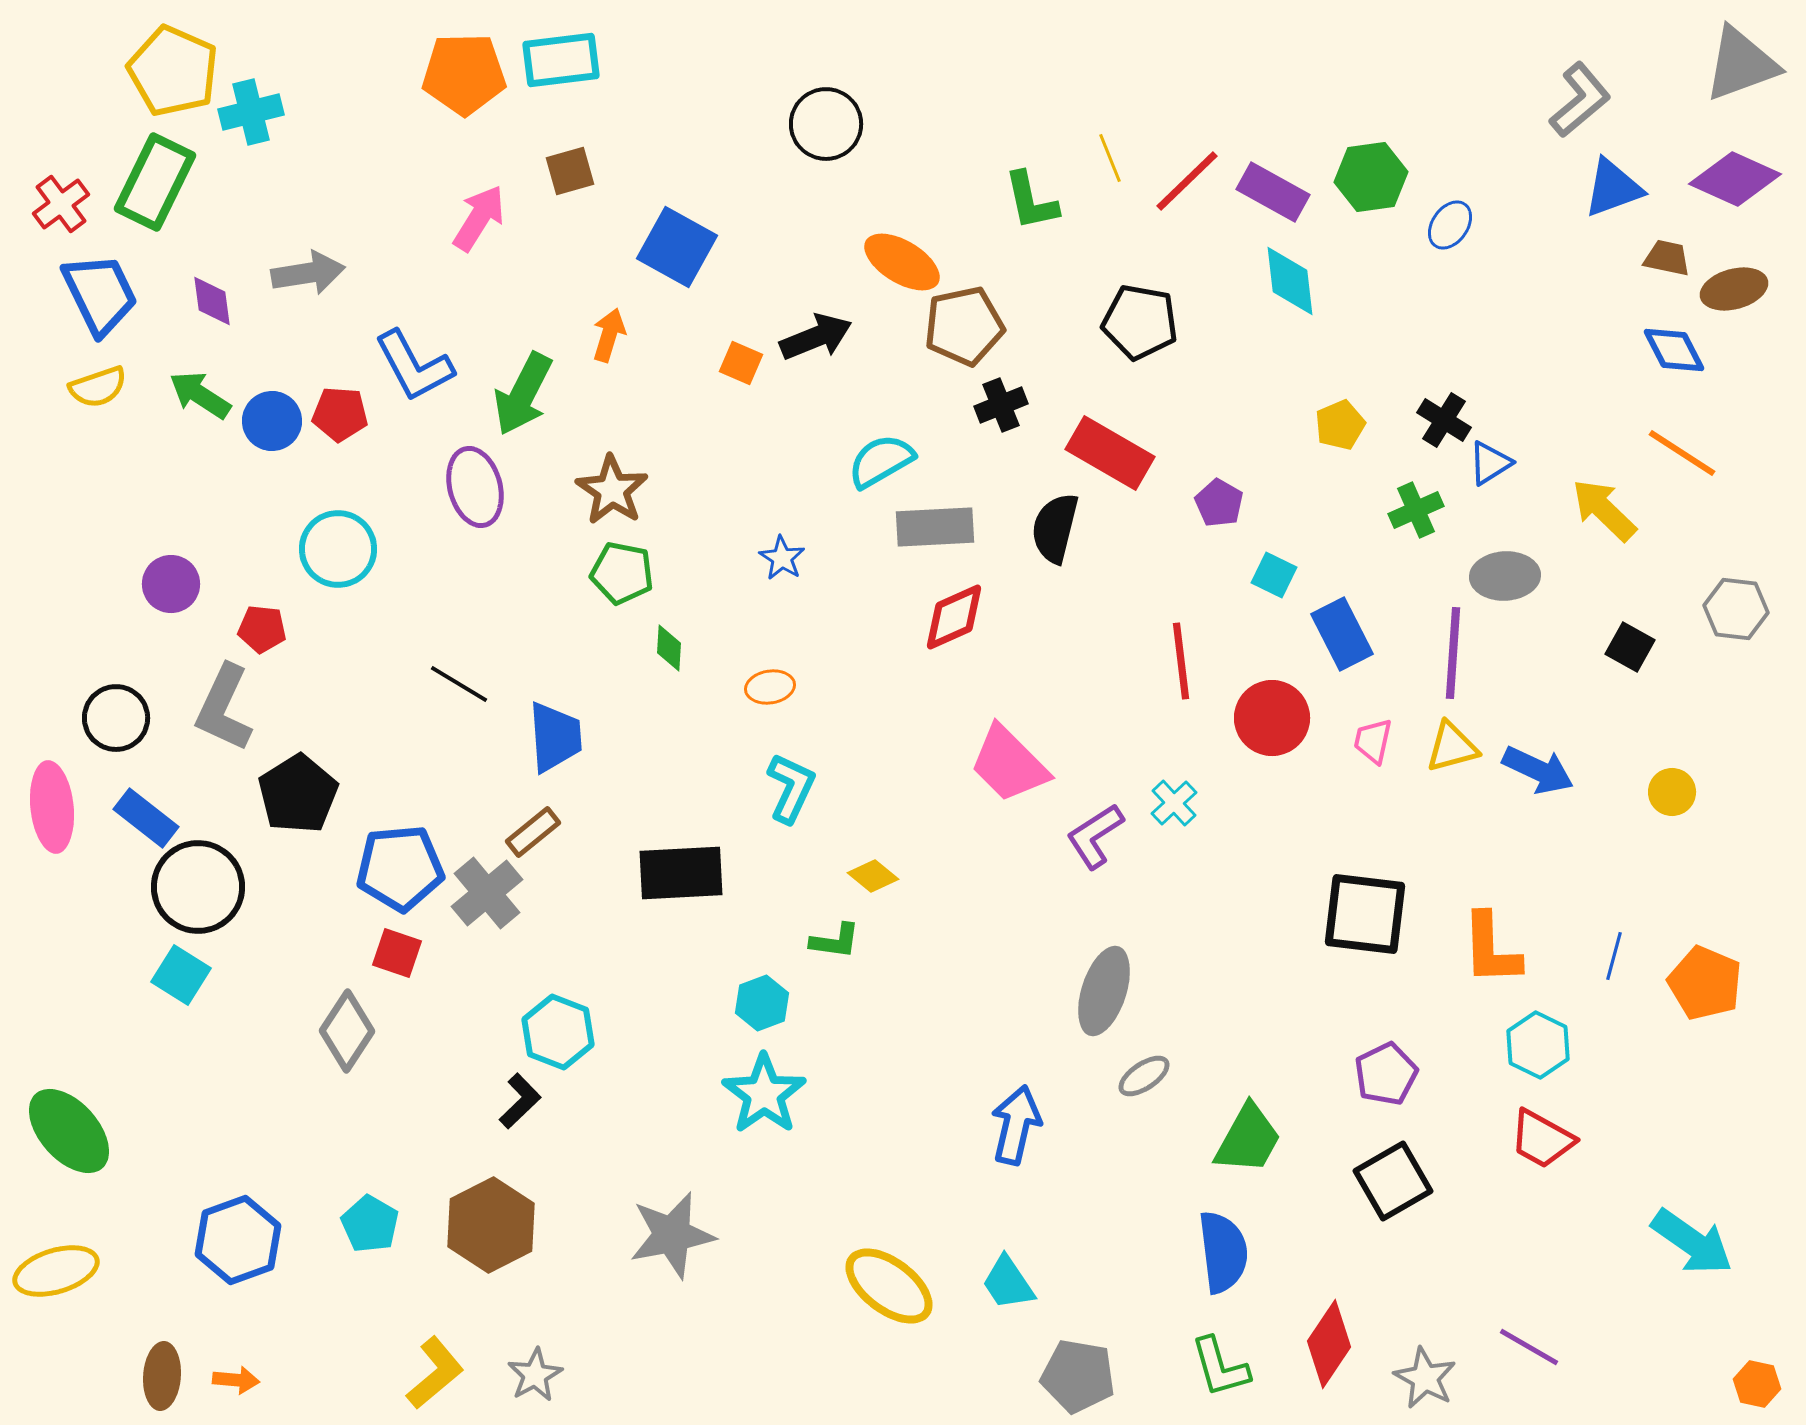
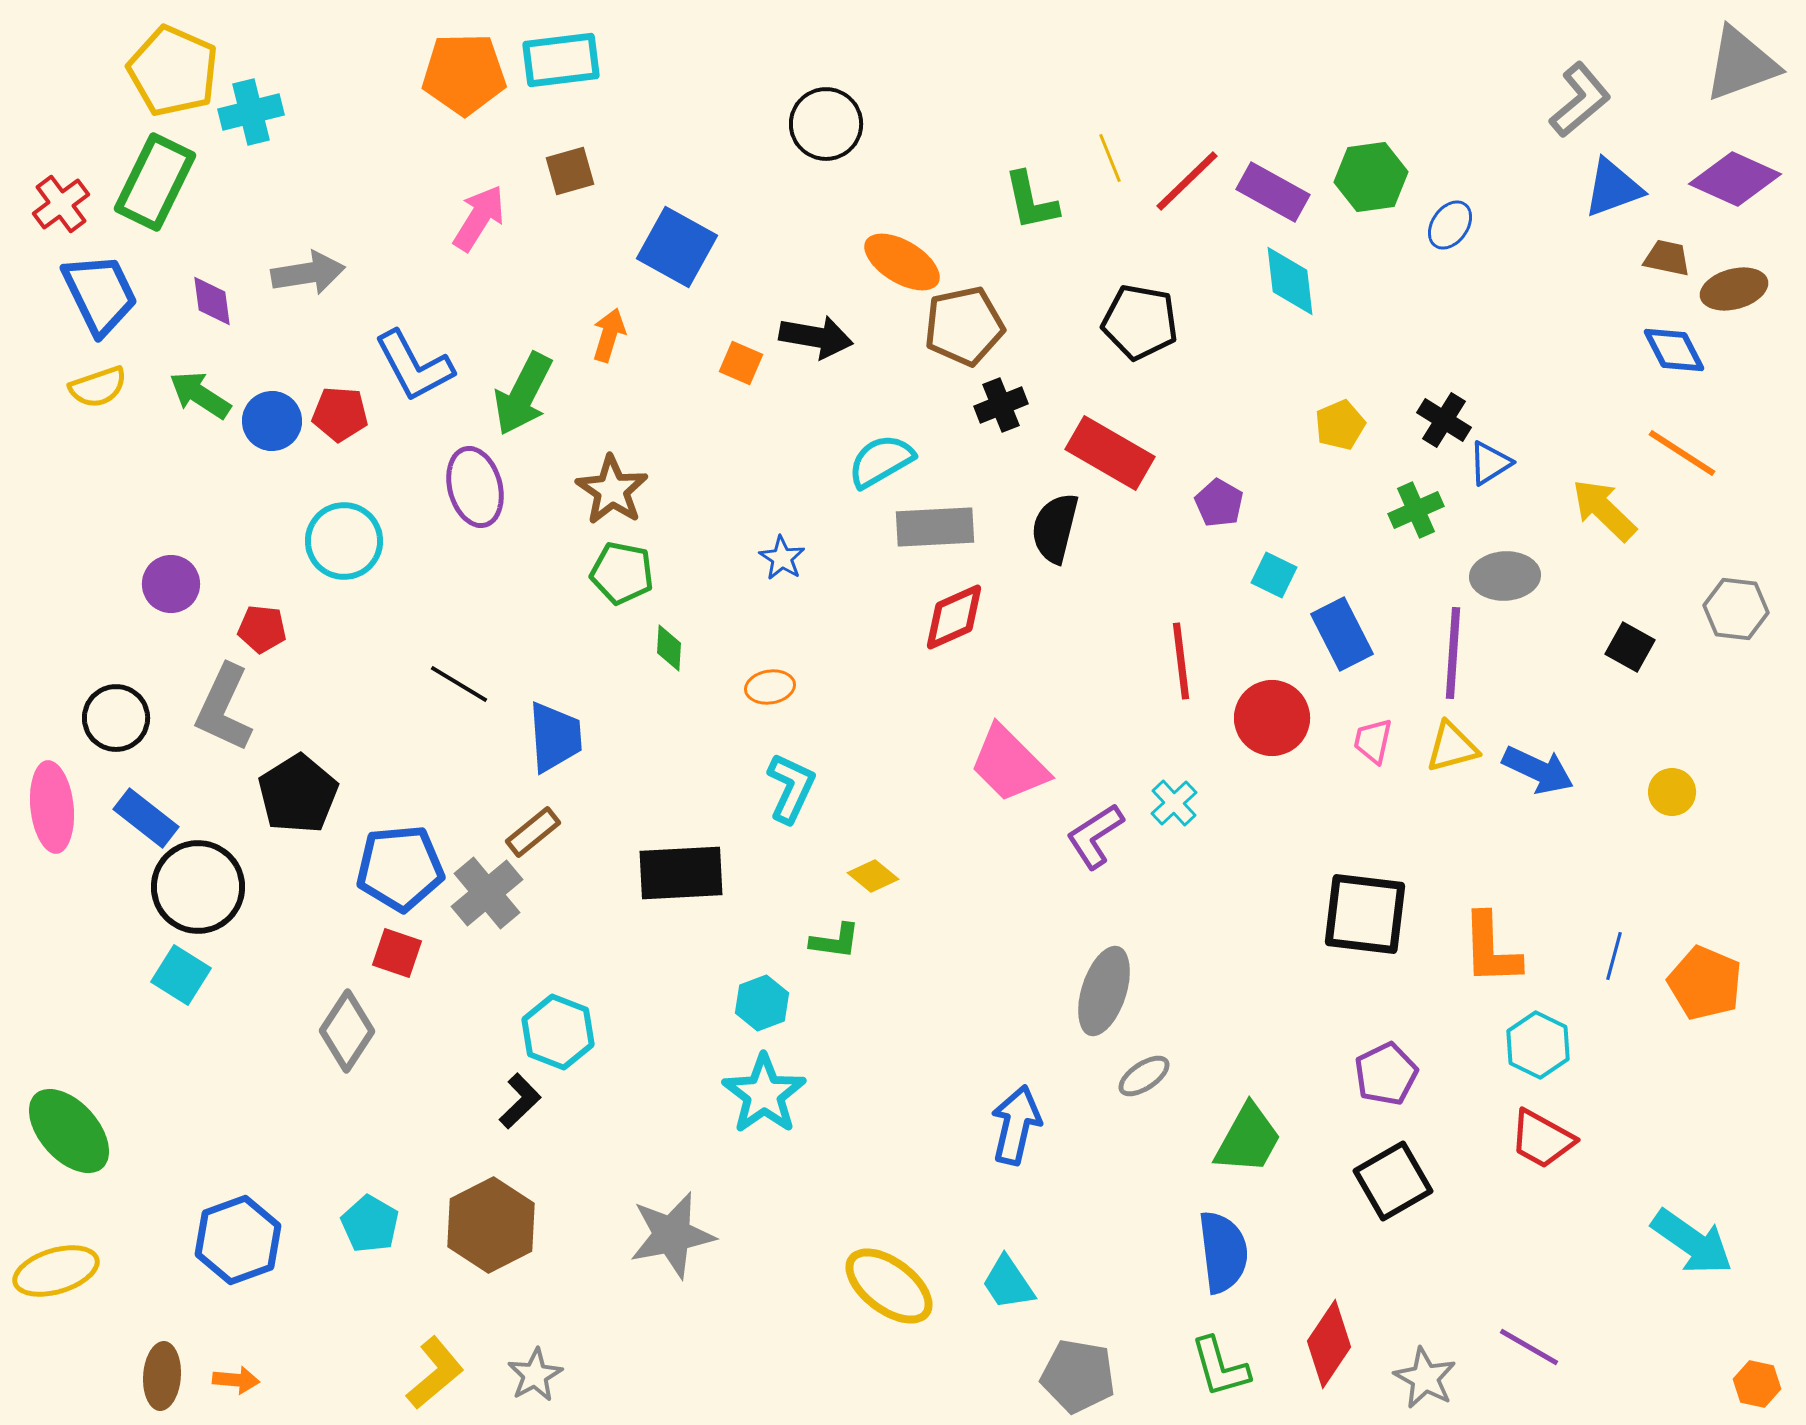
black arrow at (816, 337): rotated 32 degrees clockwise
cyan circle at (338, 549): moved 6 px right, 8 px up
